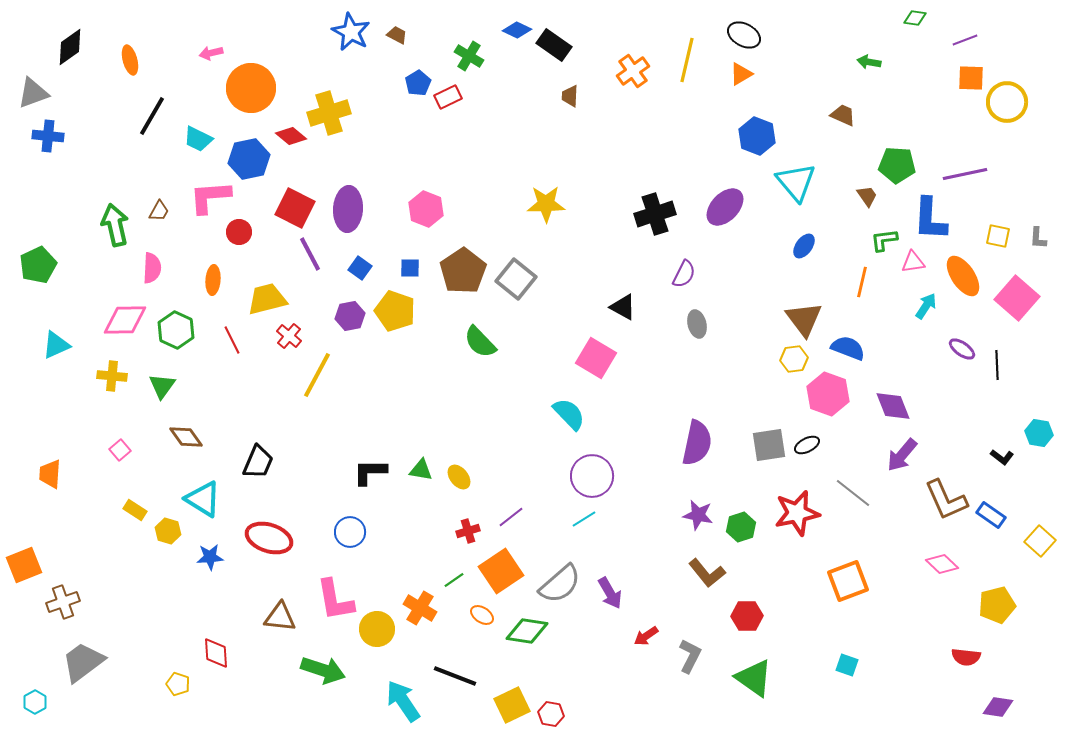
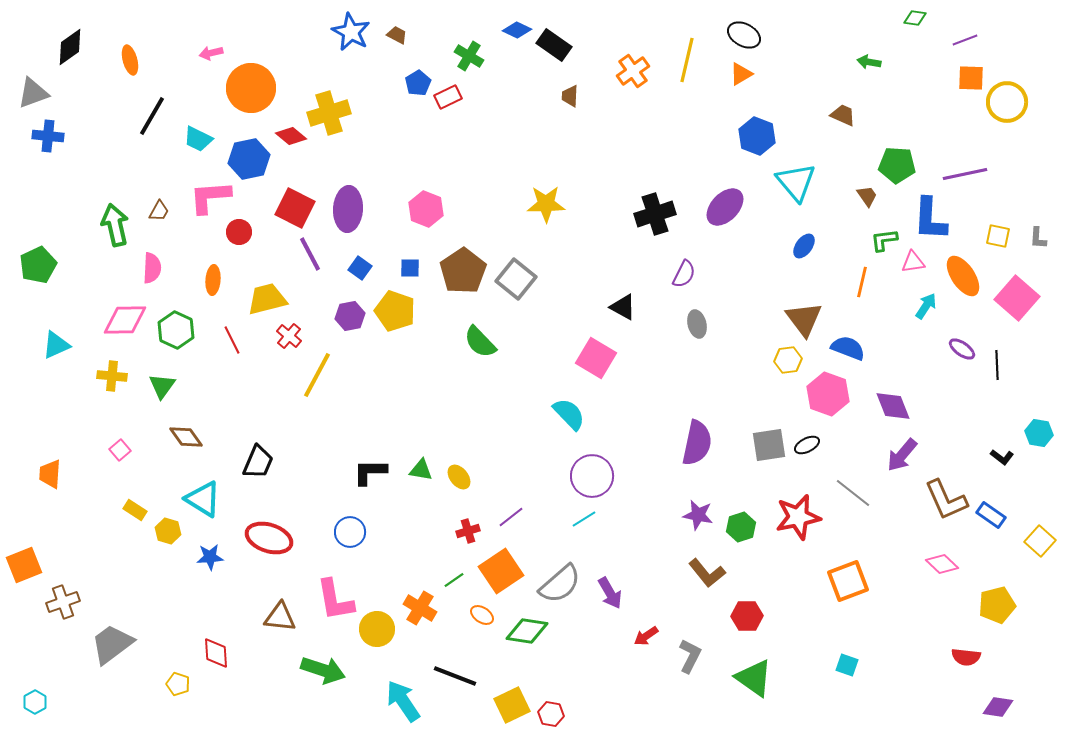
yellow hexagon at (794, 359): moved 6 px left, 1 px down
red star at (797, 513): moved 1 px right, 4 px down
gray trapezoid at (83, 662): moved 29 px right, 18 px up
